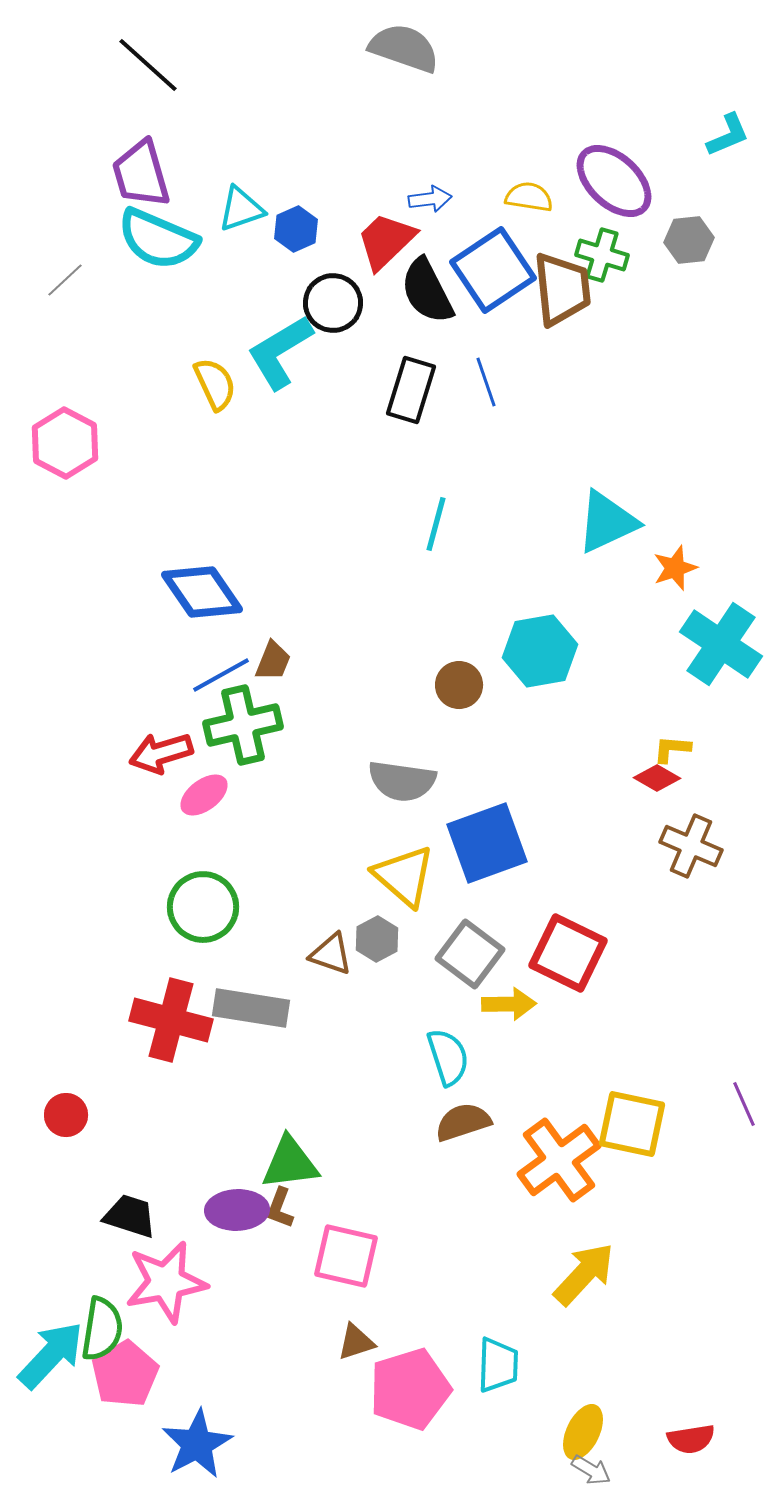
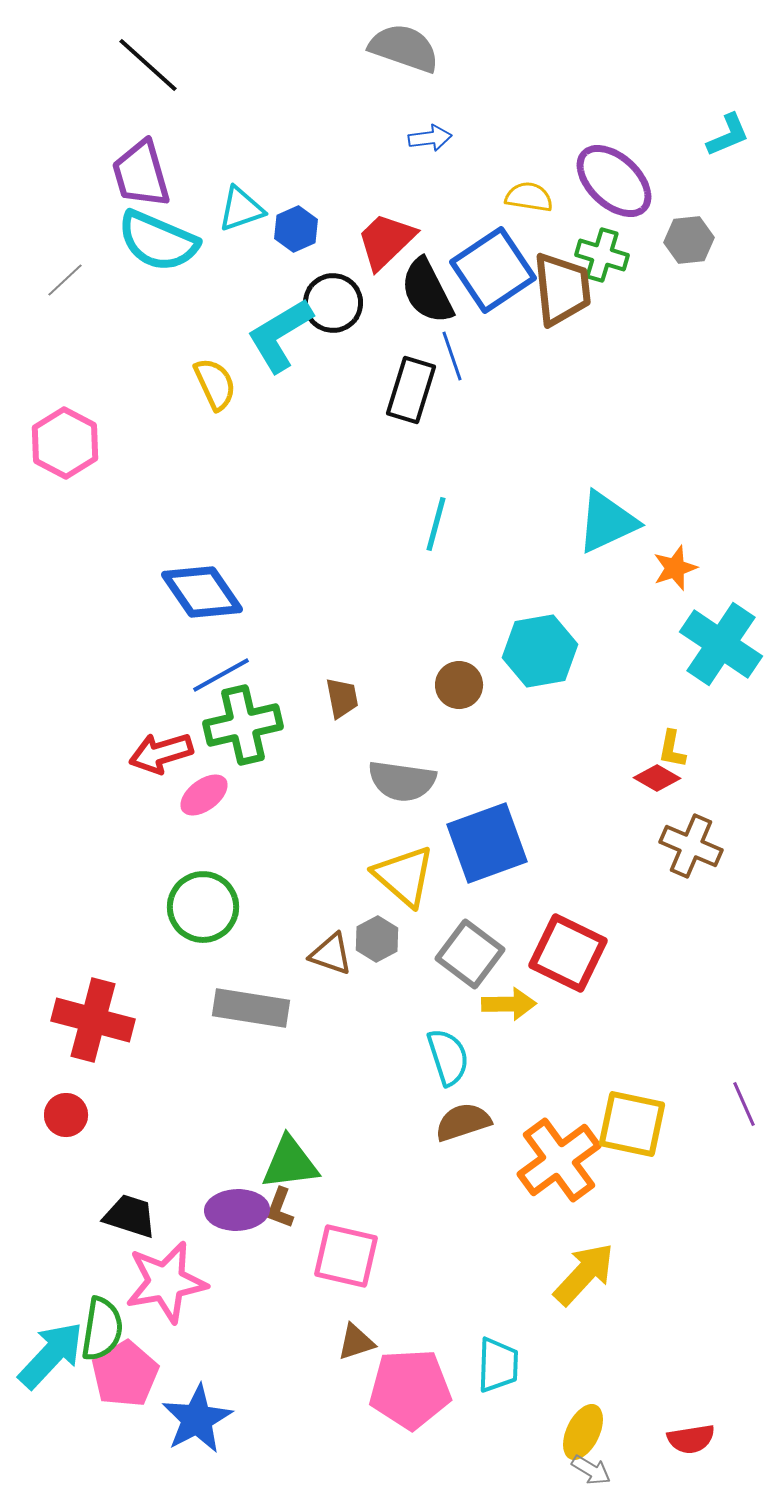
blue arrow at (430, 199): moved 61 px up
cyan semicircle at (158, 239): moved 2 px down
cyan L-shape at (280, 352): moved 17 px up
blue line at (486, 382): moved 34 px left, 26 px up
brown trapezoid at (273, 661): moved 69 px right, 37 px down; rotated 33 degrees counterclockwise
yellow L-shape at (672, 749): rotated 84 degrees counterclockwise
red cross at (171, 1020): moved 78 px left
pink pentagon at (410, 1389): rotated 14 degrees clockwise
blue star at (197, 1444): moved 25 px up
